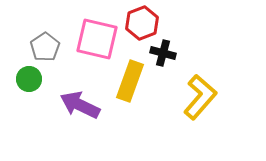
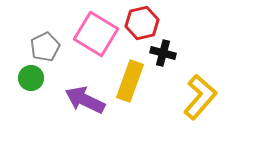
red hexagon: rotated 8 degrees clockwise
pink square: moved 1 px left, 5 px up; rotated 18 degrees clockwise
gray pentagon: rotated 8 degrees clockwise
green circle: moved 2 px right, 1 px up
purple arrow: moved 5 px right, 5 px up
